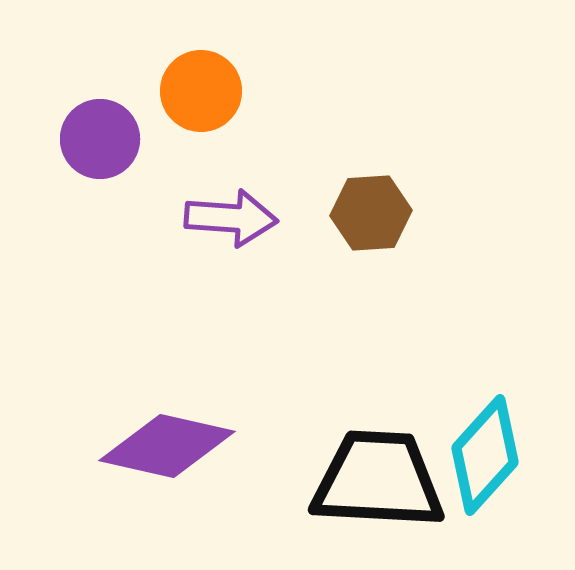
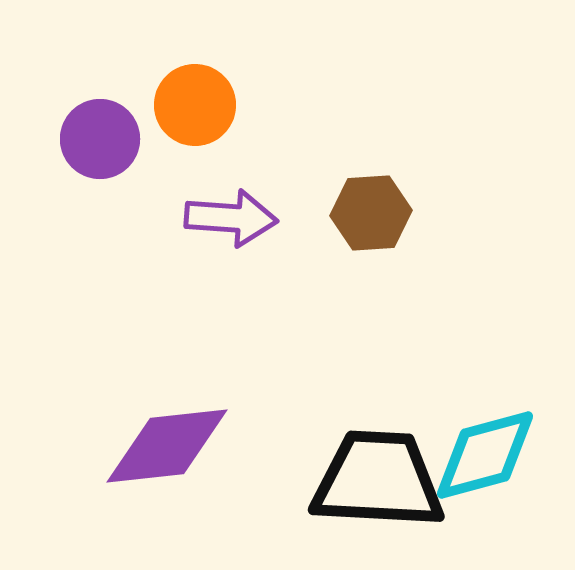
orange circle: moved 6 px left, 14 px down
purple diamond: rotated 19 degrees counterclockwise
cyan diamond: rotated 33 degrees clockwise
